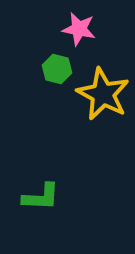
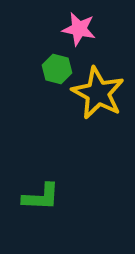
yellow star: moved 5 px left, 1 px up
